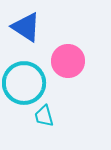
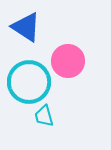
cyan circle: moved 5 px right, 1 px up
